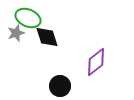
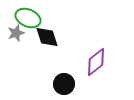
black circle: moved 4 px right, 2 px up
